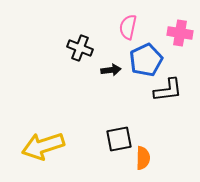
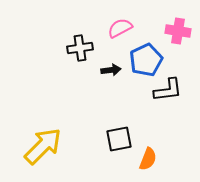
pink semicircle: moved 8 px left, 1 px down; rotated 50 degrees clockwise
pink cross: moved 2 px left, 2 px up
black cross: rotated 30 degrees counterclockwise
yellow arrow: rotated 153 degrees clockwise
orange semicircle: moved 5 px right, 1 px down; rotated 20 degrees clockwise
